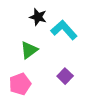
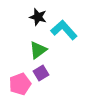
green triangle: moved 9 px right
purple square: moved 24 px left, 3 px up; rotated 14 degrees clockwise
